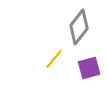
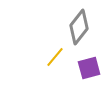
yellow line: moved 1 px right, 2 px up
